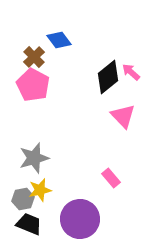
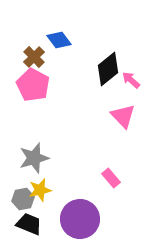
pink arrow: moved 8 px down
black diamond: moved 8 px up
